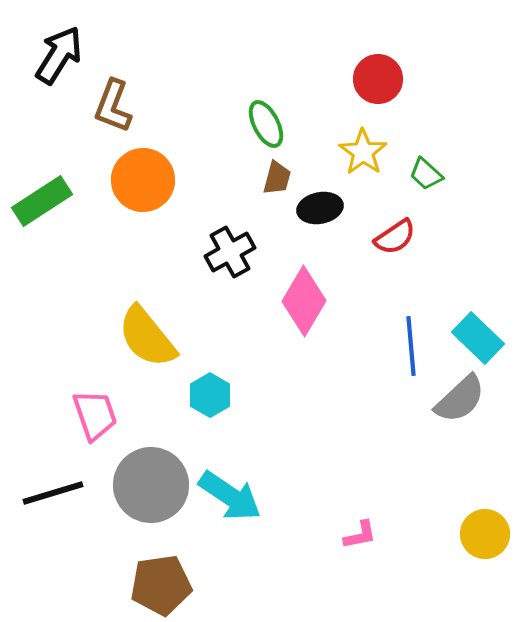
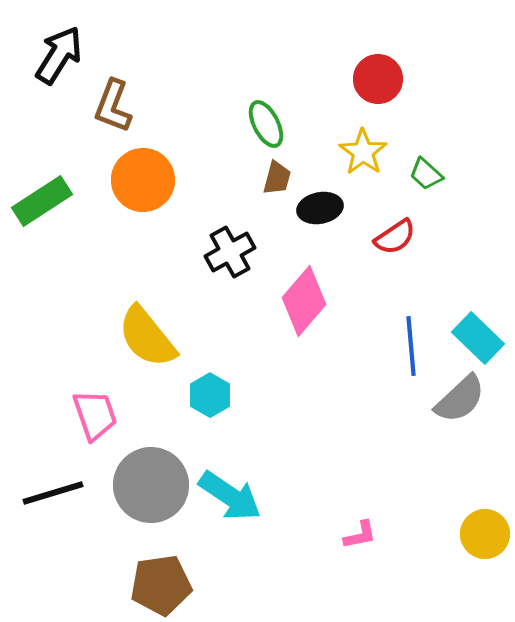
pink diamond: rotated 10 degrees clockwise
